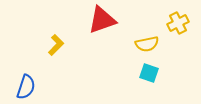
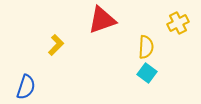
yellow semicircle: moved 1 px left, 3 px down; rotated 75 degrees counterclockwise
cyan square: moved 2 px left; rotated 18 degrees clockwise
